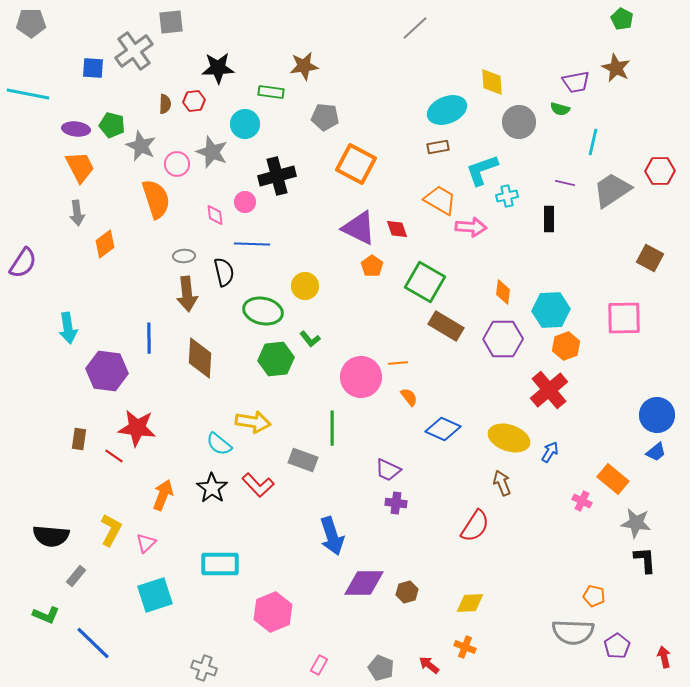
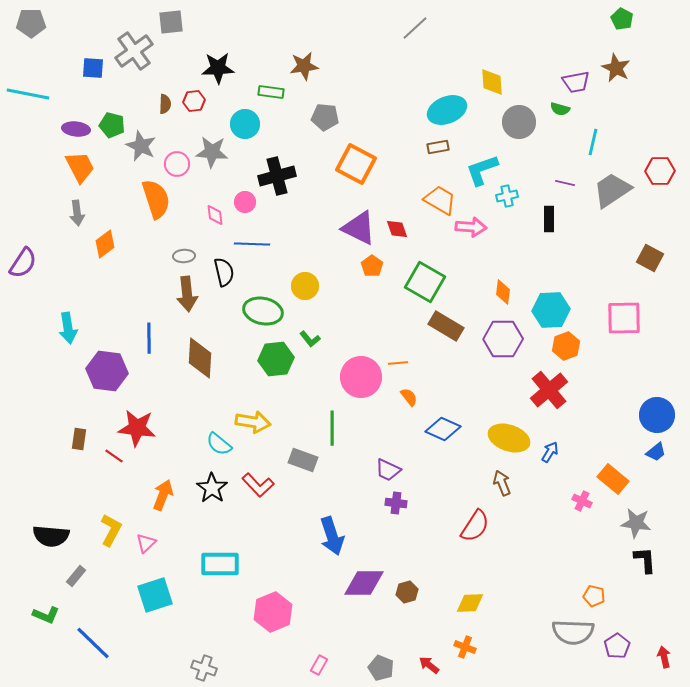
gray star at (212, 152): rotated 16 degrees counterclockwise
